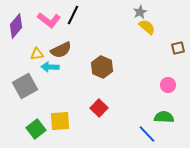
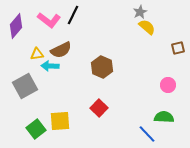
cyan arrow: moved 1 px up
